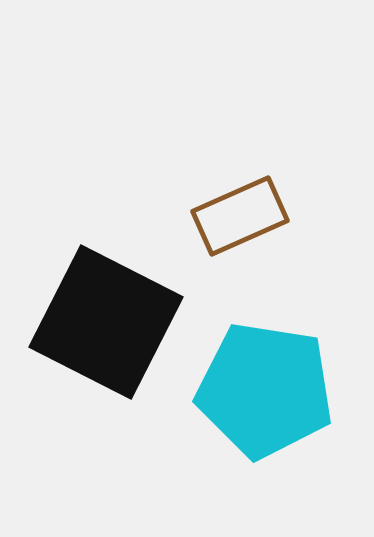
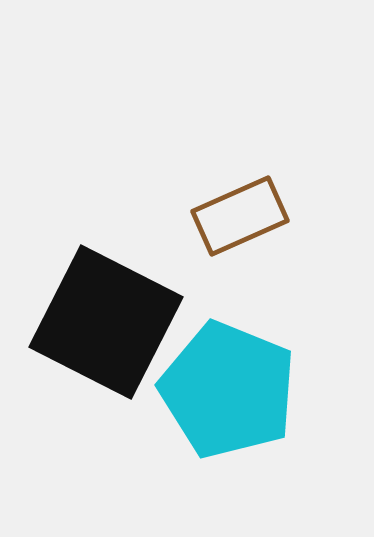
cyan pentagon: moved 37 px left; rotated 13 degrees clockwise
